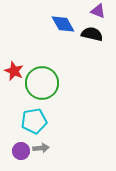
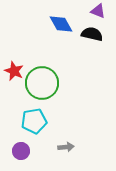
blue diamond: moved 2 px left
gray arrow: moved 25 px right, 1 px up
